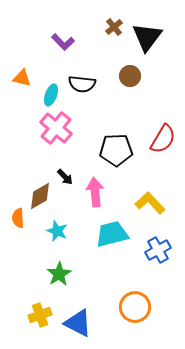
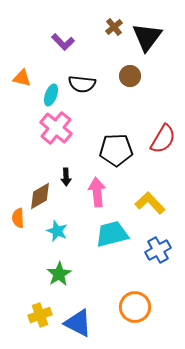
black arrow: moved 1 px right; rotated 42 degrees clockwise
pink arrow: moved 2 px right
